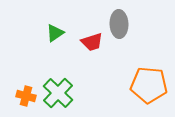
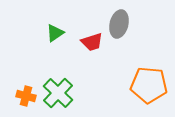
gray ellipse: rotated 16 degrees clockwise
